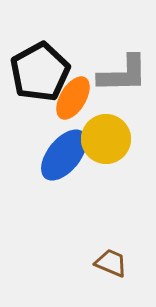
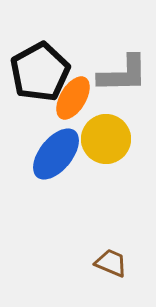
blue ellipse: moved 8 px left, 1 px up
